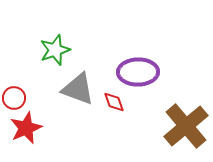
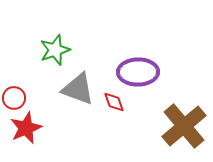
brown cross: moved 2 px left
